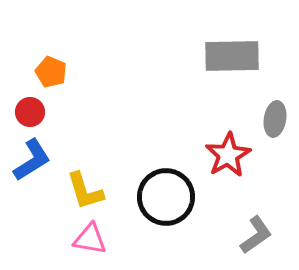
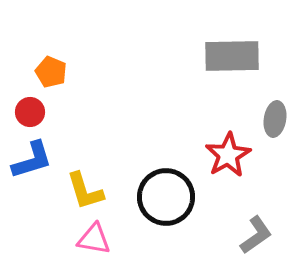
blue L-shape: rotated 15 degrees clockwise
pink triangle: moved 4 px right
